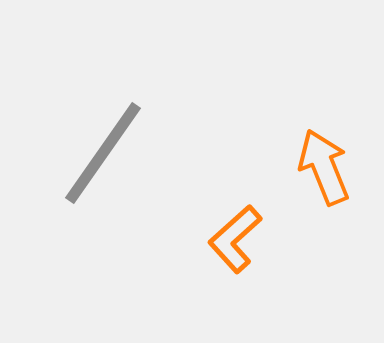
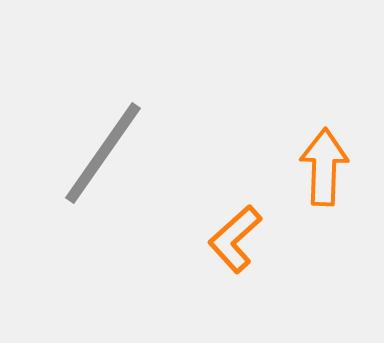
orange arrow: rotated 24 degrees clockwise
